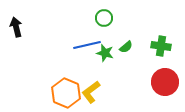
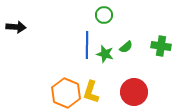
green circle: moved 3 px up
black arrow: rotated 108 degrees clockwise
blue line: rotated 76 degrees counterclockwise
green star: moved 1 px down
red circle: moved 31 px left, 10 px down
yellow L-shape: rotated 35 degrees counterclockwise
